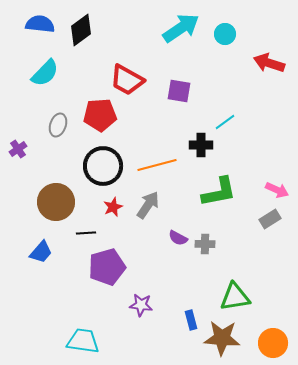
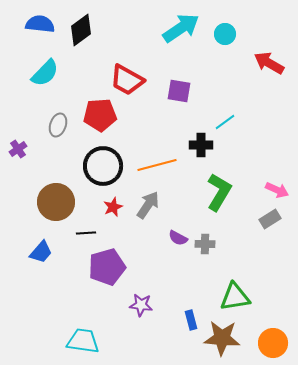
red arrow: rotated 12 degrees clockwise
green L-shape: rotated 48 degrees counterclockwise
